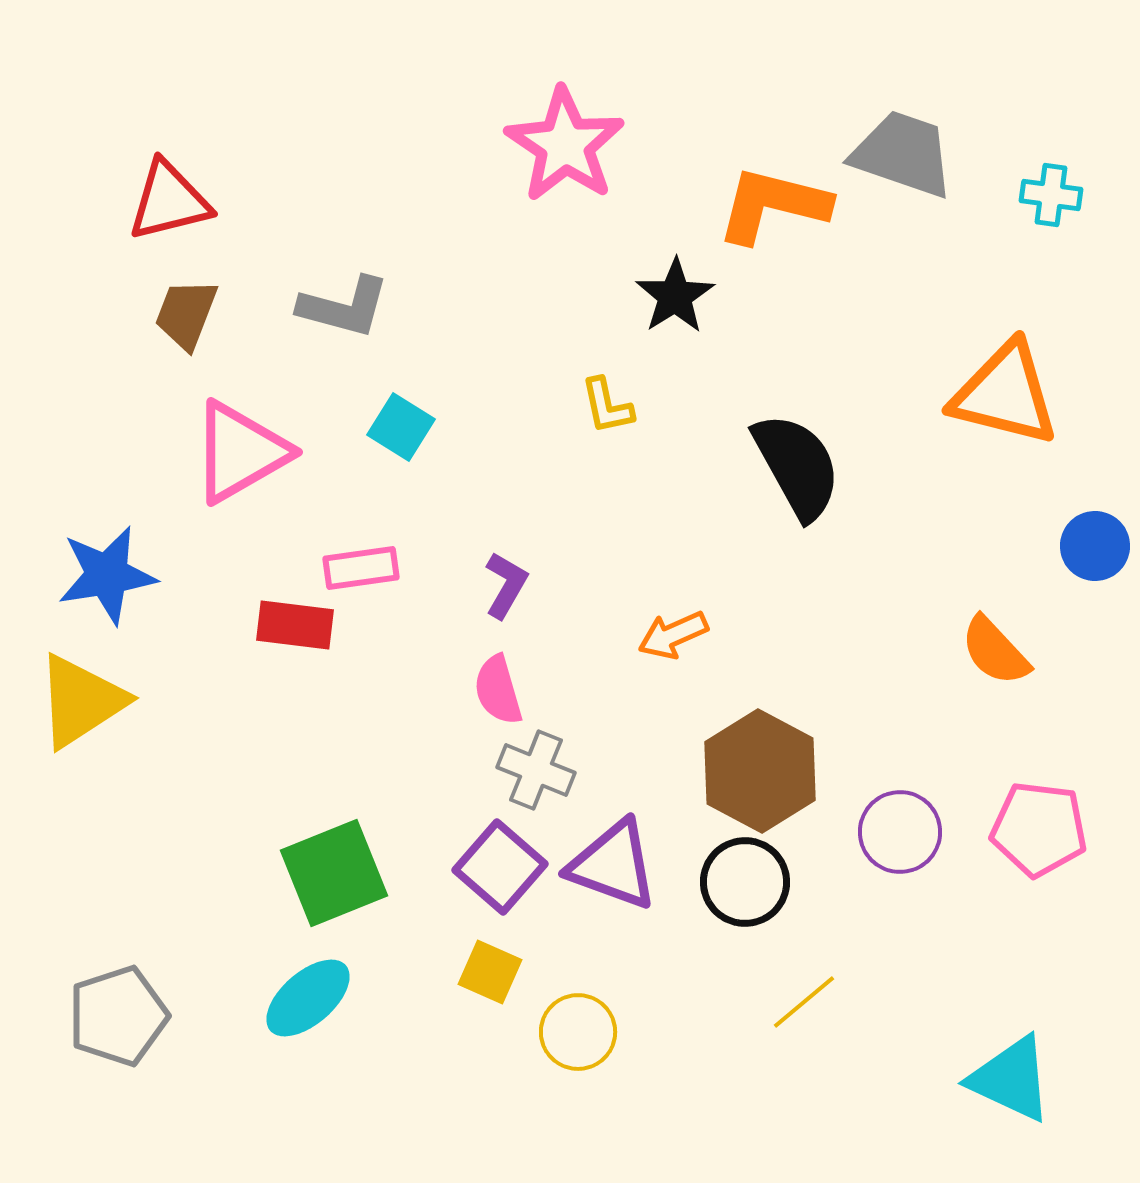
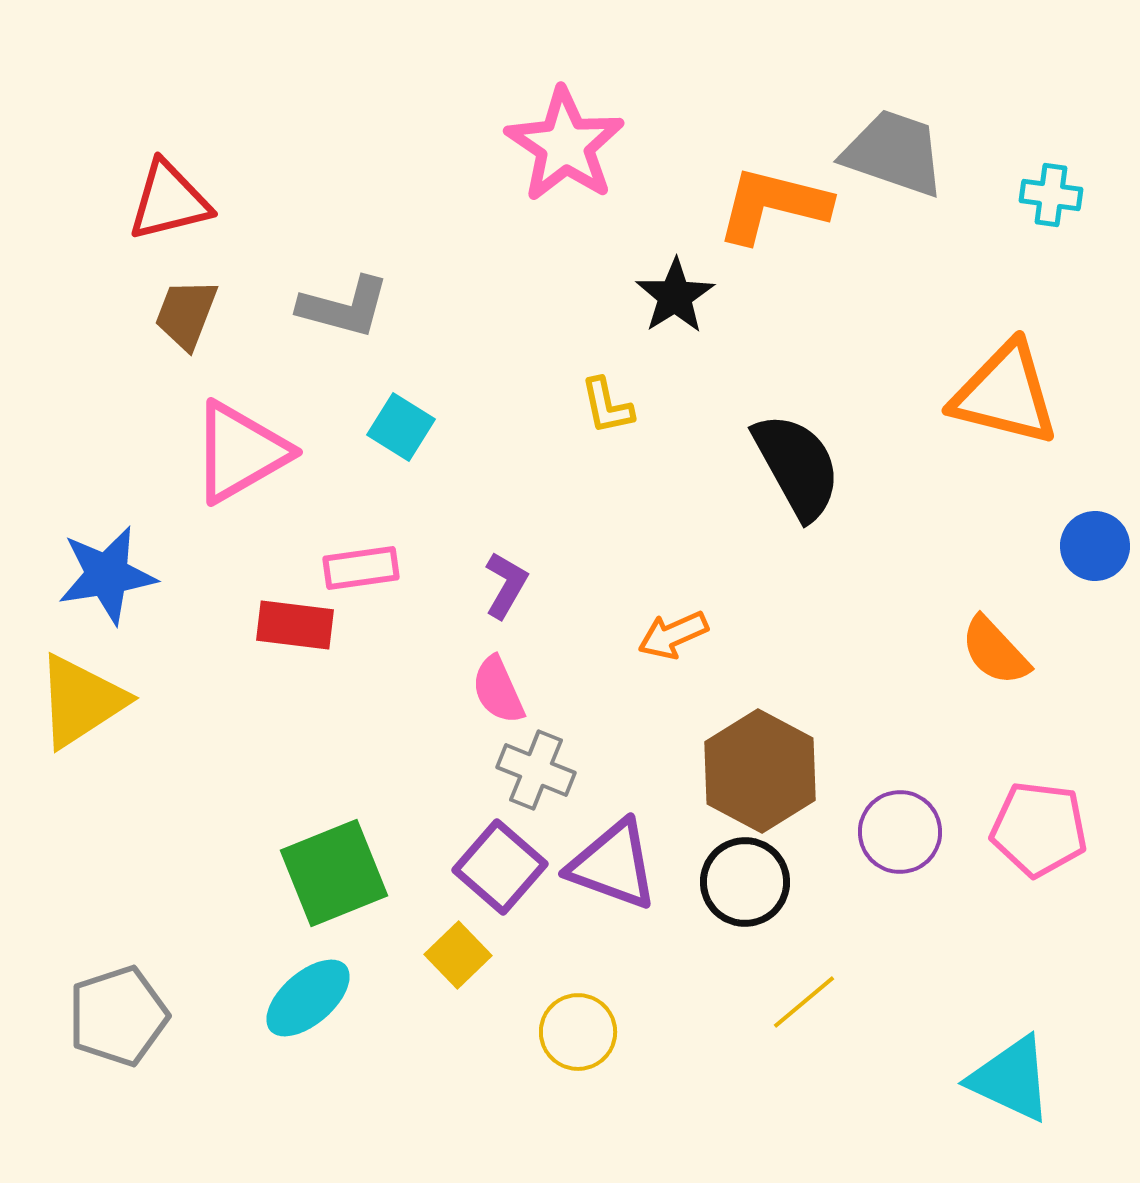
gray trapezoid: moved 9 px left, 1 px up
pink semicircle: rotated 8 degrees counterclockwise
yellow square: moved 32 px left, 17 px up; rotated 22 degrees clockwise
